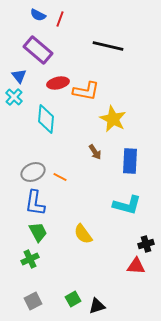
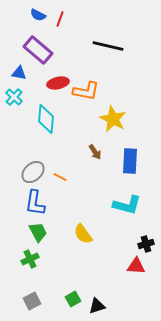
blue triangle: moved 3 px up; rotated 42 degrees counterclockwise
gray ellipse: rotated 20 degrees counterclockwise
gray square: moved 1 px left
